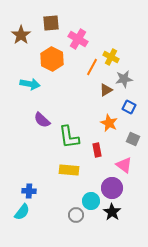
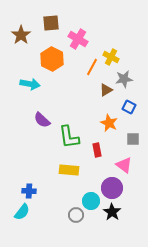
gray square: rotated 24 degrees counterclockwise
